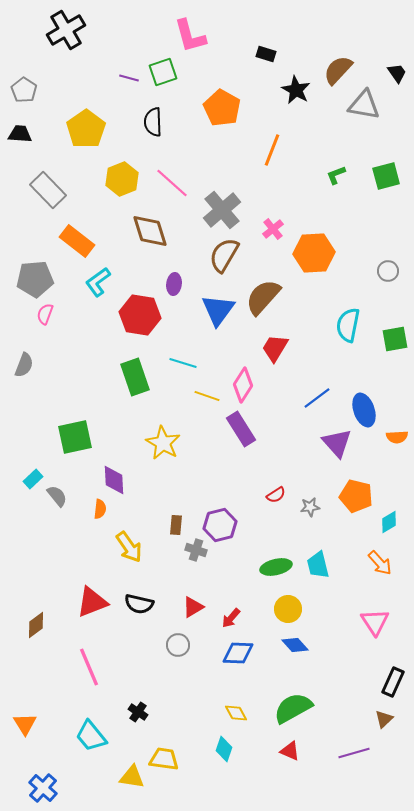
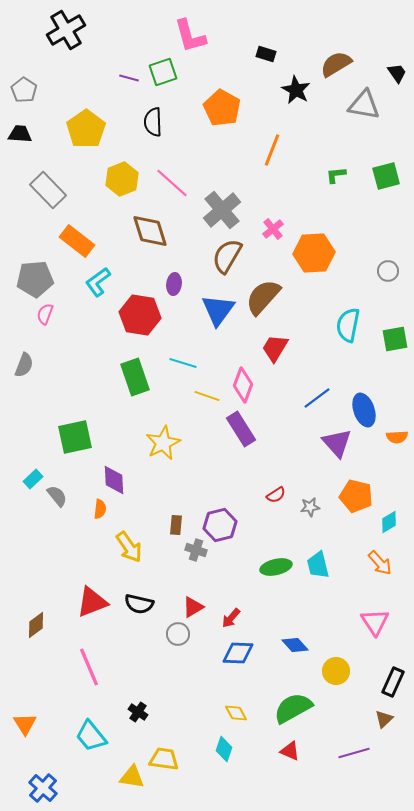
brown semicircle at (338, 70): moved 2 px left, 6 px up; rotated 16 degrees clockwise
green L-shape at (336, 175): rotated 15 degrees clockwise
brown semicircle at (224, 255): moved 3 px right, 1 px down
pink diamond at (243, 385): rotated 12 degrees counterclockwise
yellow star at (163, 443): rotated 16 degrees clockwise
yellow circle at (288, 609): moved 48 px right, 62 px down
gray circle at (178, 645): moved 11 px up
